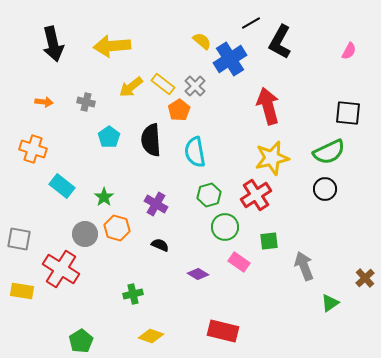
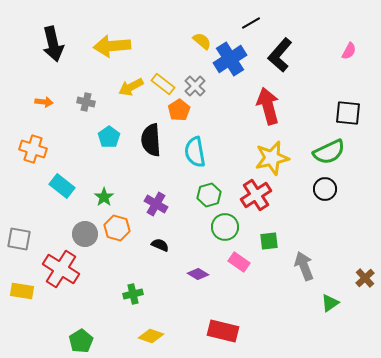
black L-shape at (280, 42): moved 13 px down; rotated 12 degrees clockwise
yellow arrow at (131, 87): rotated 10 degrees clockwise
